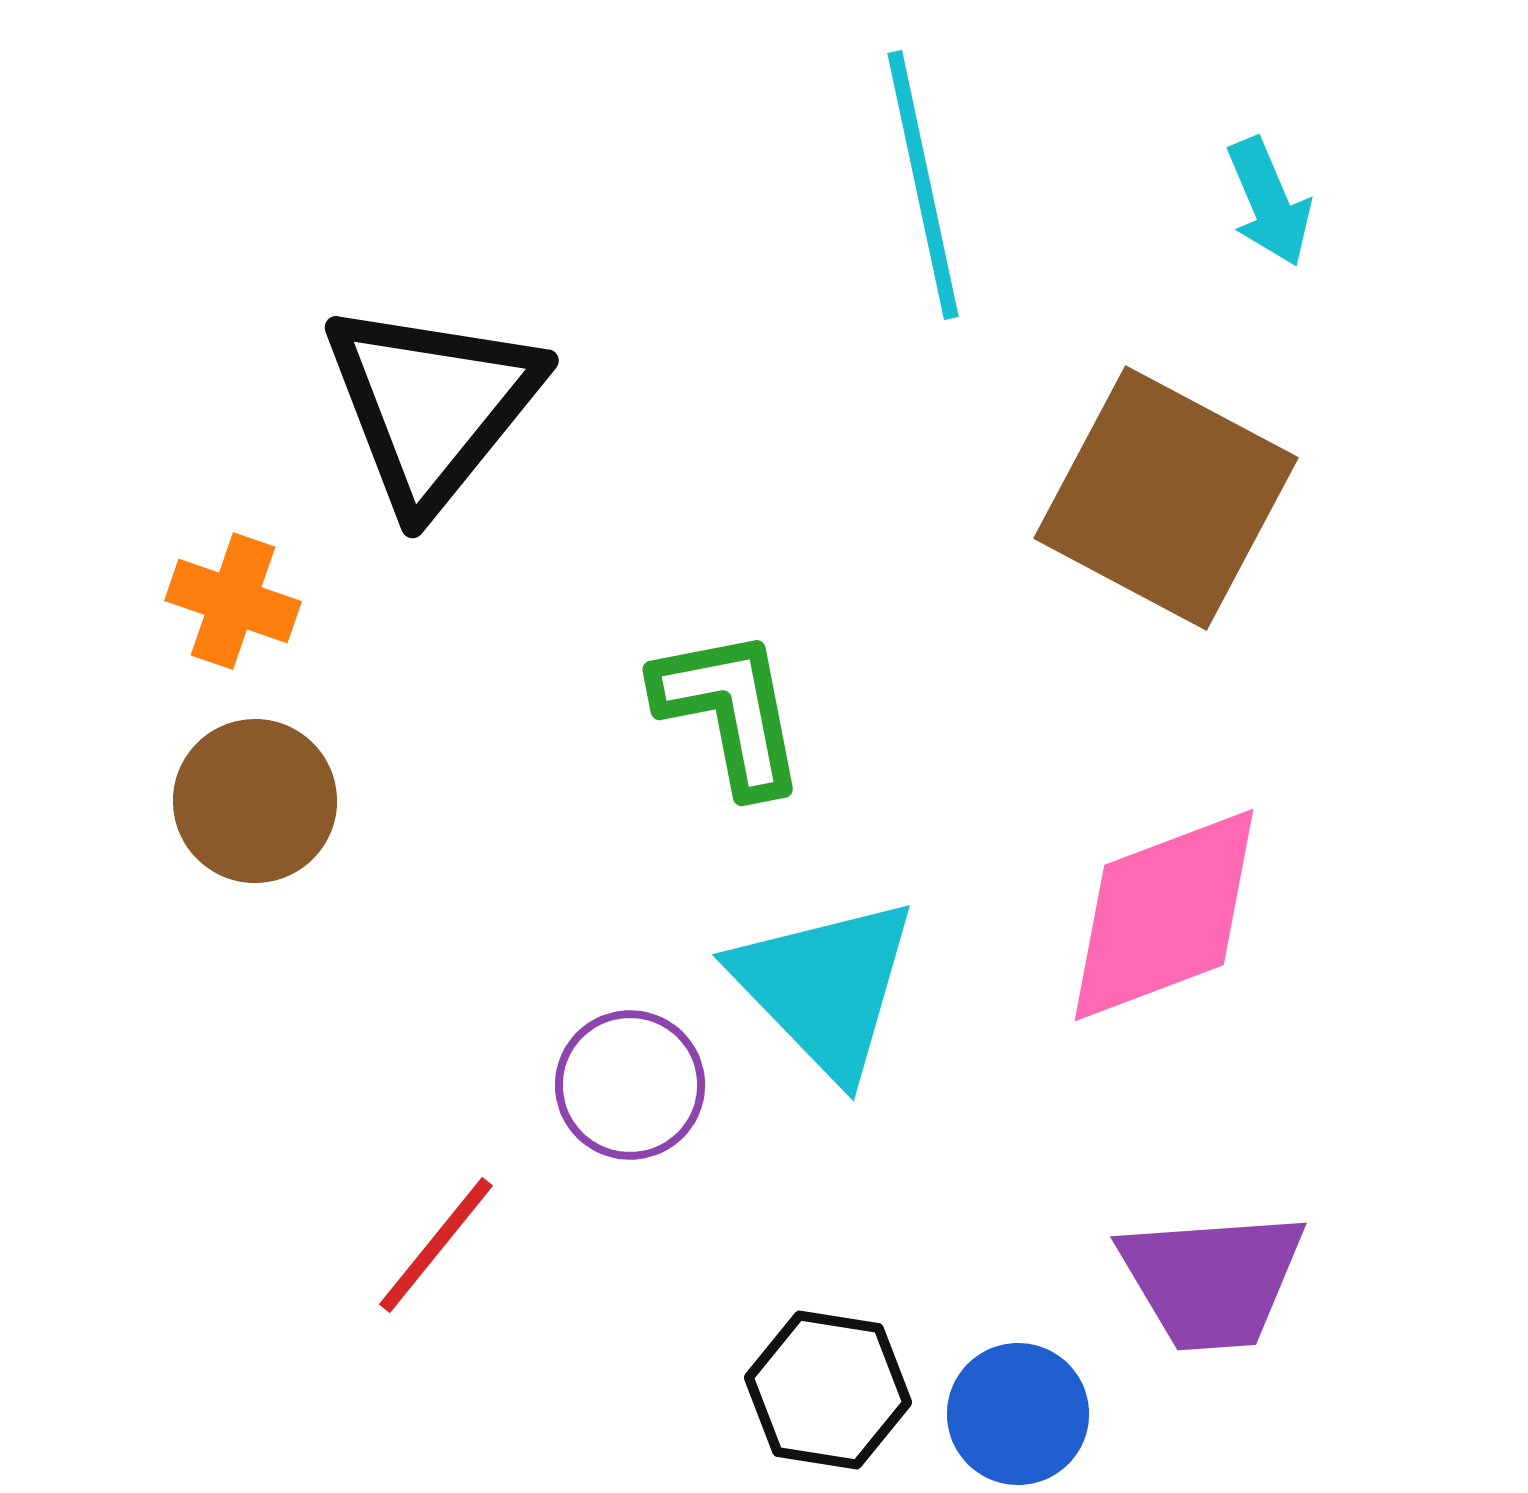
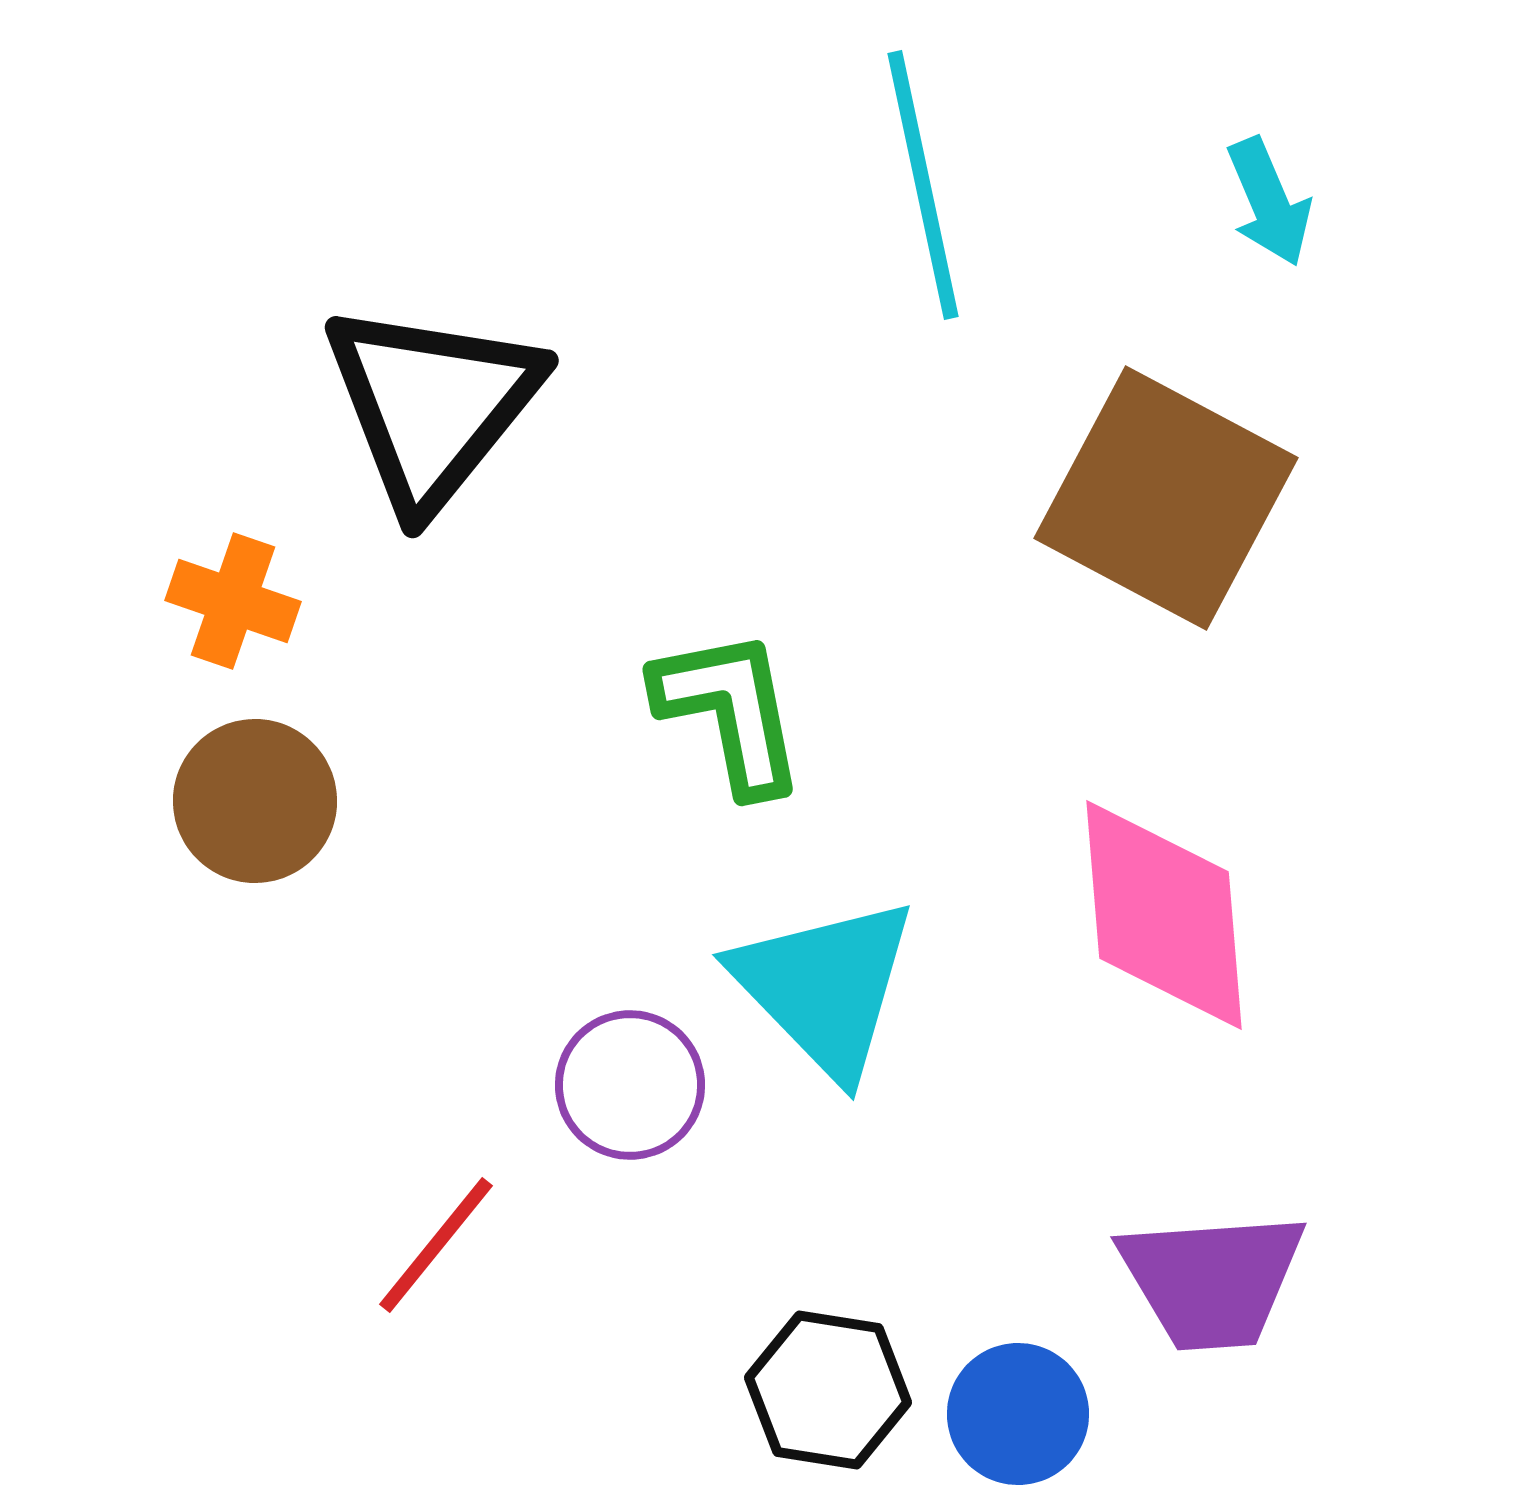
pink diamond: rotated 74 degrees counterclockwise
